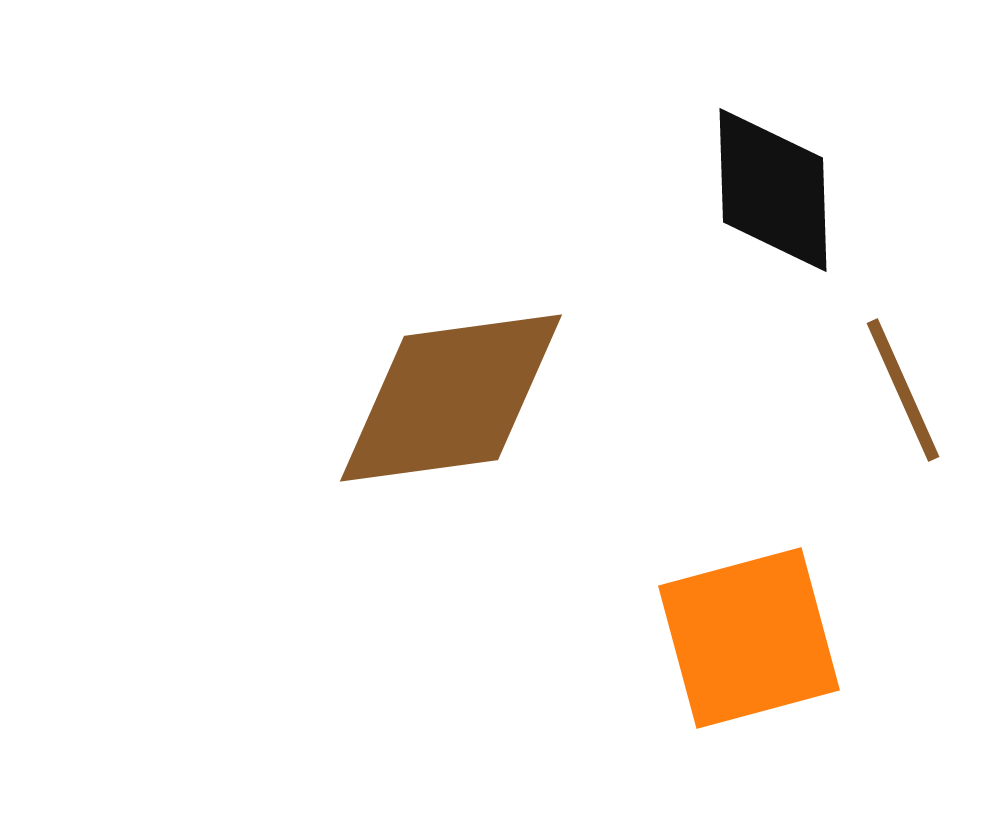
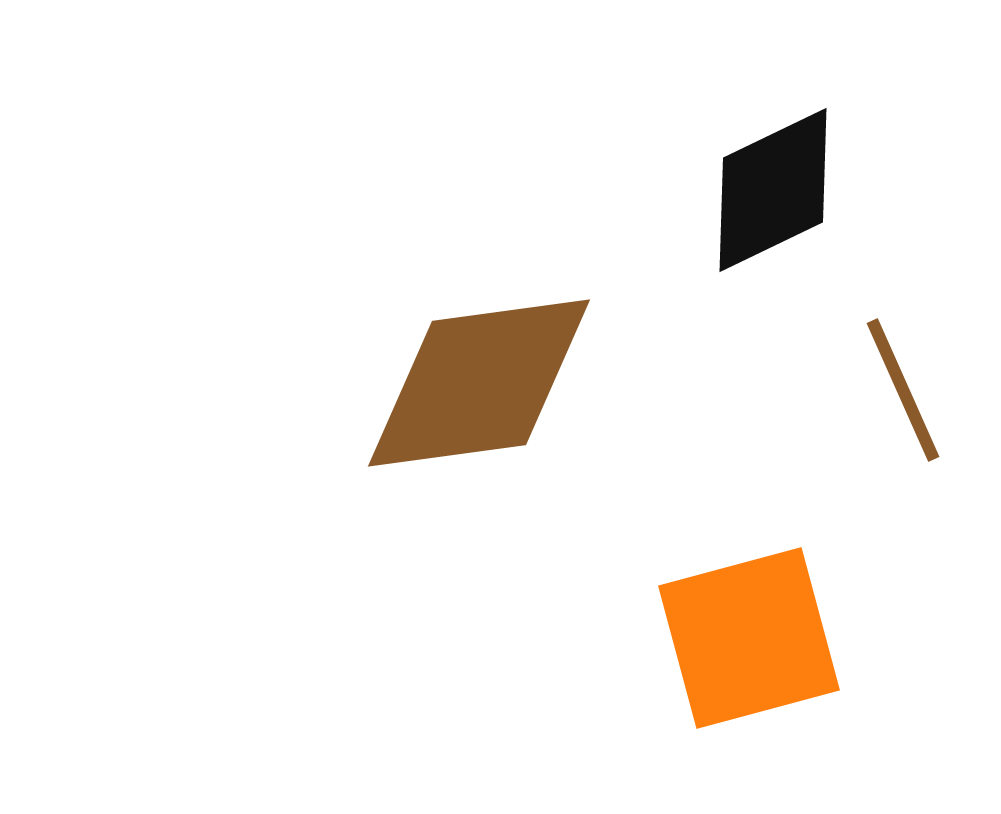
black diamond: rotated 66 degrees clockwise
brown diamond: moved 28 px right, 15 px up
